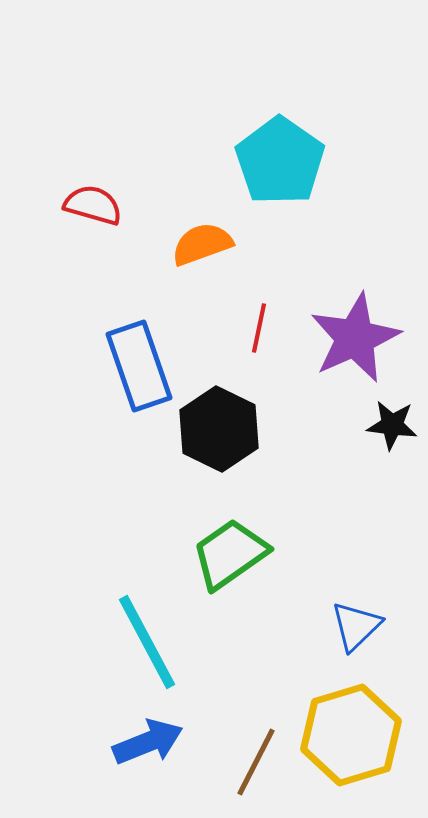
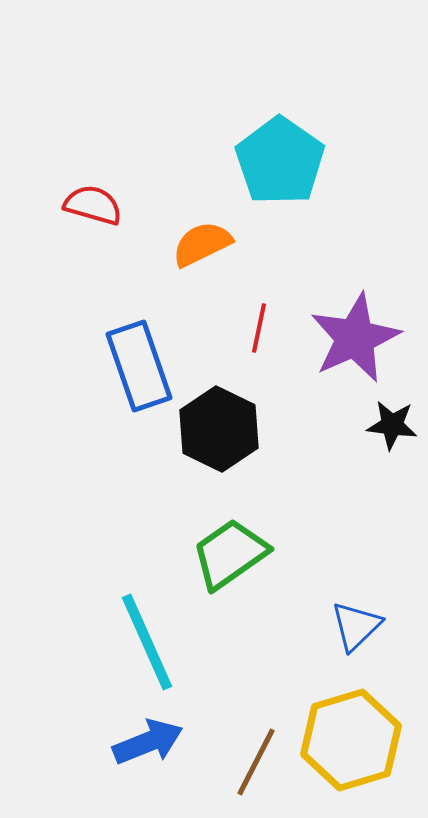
orange semicircle: rotated 6 degrees counterclockwise
cyan line: rotated 4 degrees clockwise
yellow hexagon: moved 5 px down
